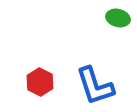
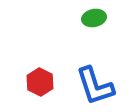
green ellipse: moved 24 px left; rotated 25 degrees counterclockwise
